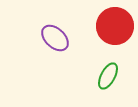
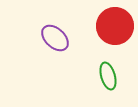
green ellipse: rotated 44 degrees counterclockwise
